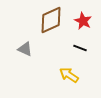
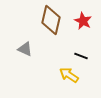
brown diamond: rotated 52 degrees counterclockwise
black line: moved 1 px right, 8 px down
